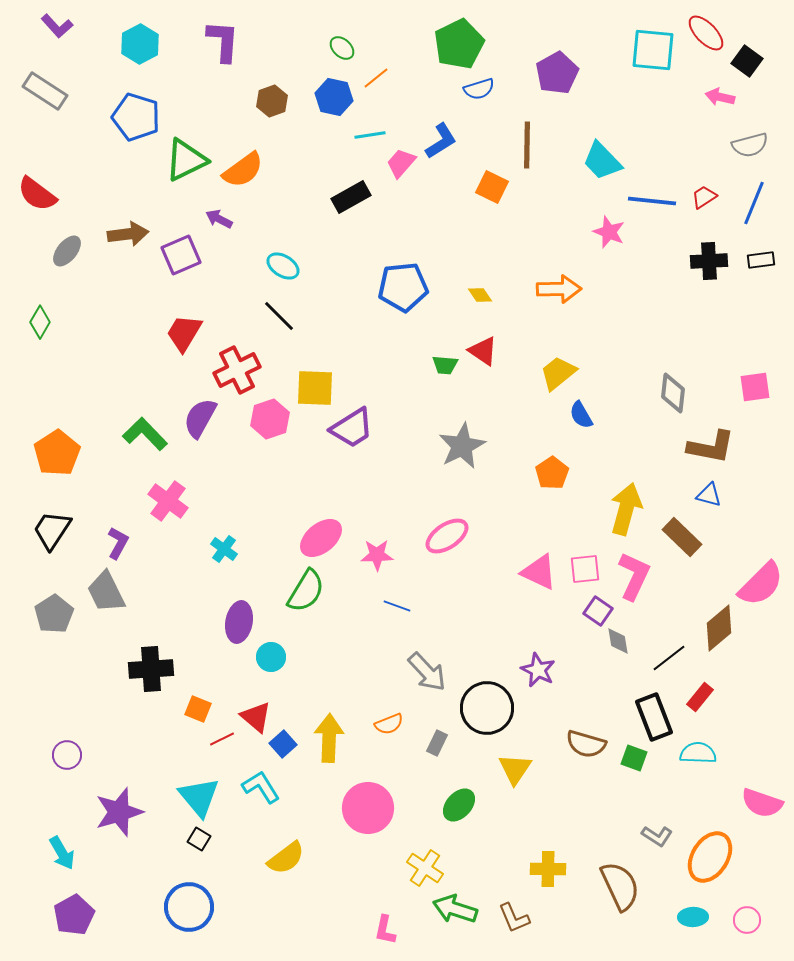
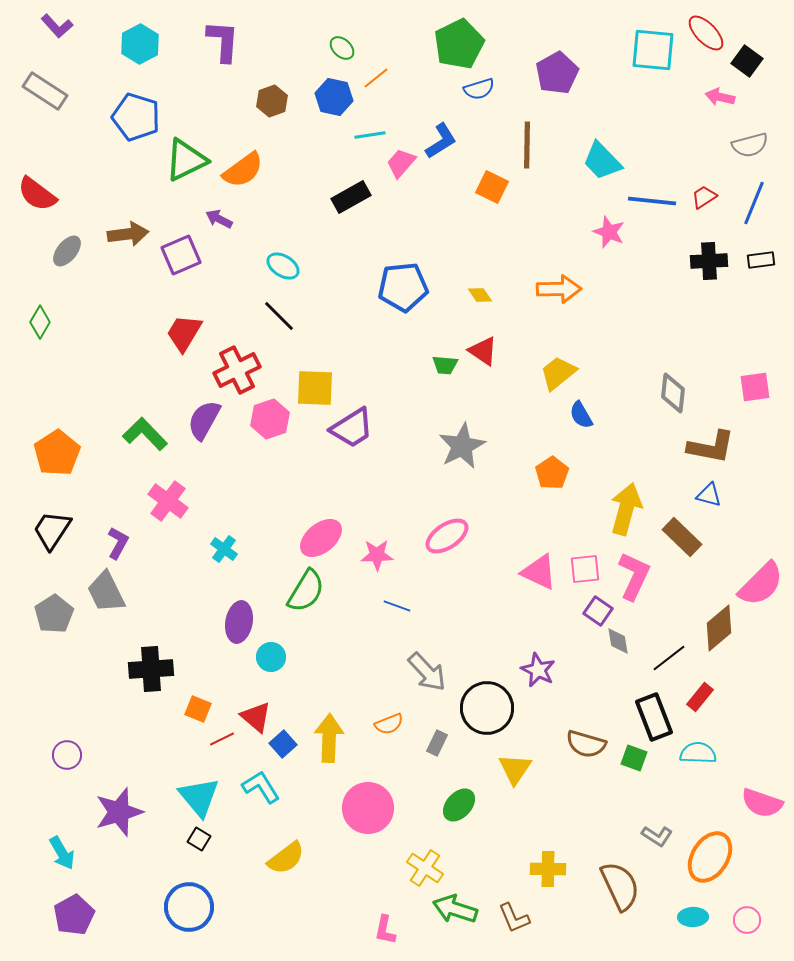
purple semicircle at (200, 418): moved 4 px right, 2 px down
